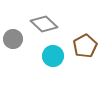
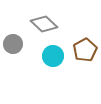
gray circle: moved 5 px down
brown pentagon: moved 4 px down
